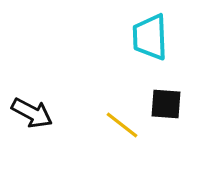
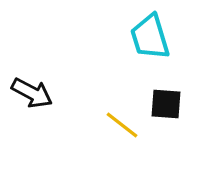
cyan trapezoid: rotated 15 degrees counterclockwise
black arrow: moved 20 px up
